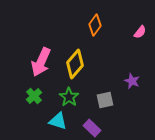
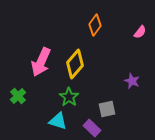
green cross: moved 16 px left
gray square: moved 2 px right, 9 px down
